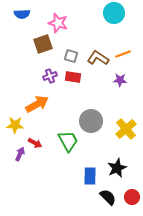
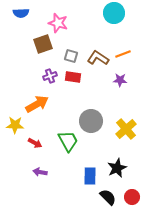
blue semicircle: moved 1 px left, 1 px up
purple arrow: moved 20 px right, 18 px down; rotated 104 degrees counterclockwise
